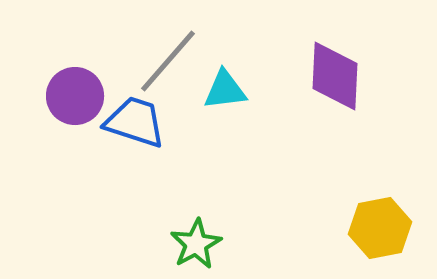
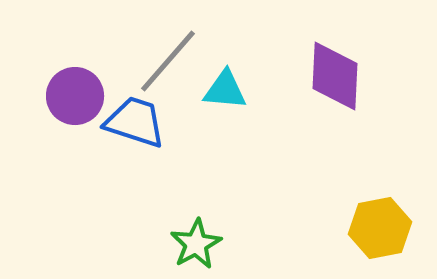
cyan triangle: rotated 12 degrees clockwise
